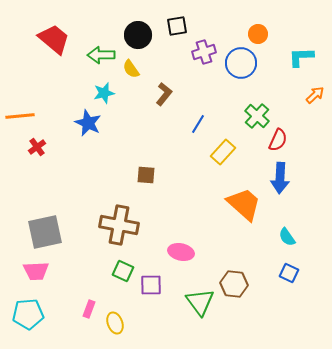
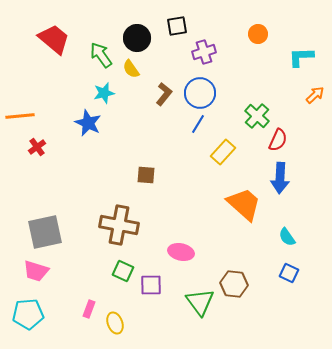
black circle: moved 1 px left, 3 px down
green arrow: rotated 56 degrees clockwise
blue circle: moved 41 px left, 30 px down
pink trapezoid: rotated 20 degrees clockwise
